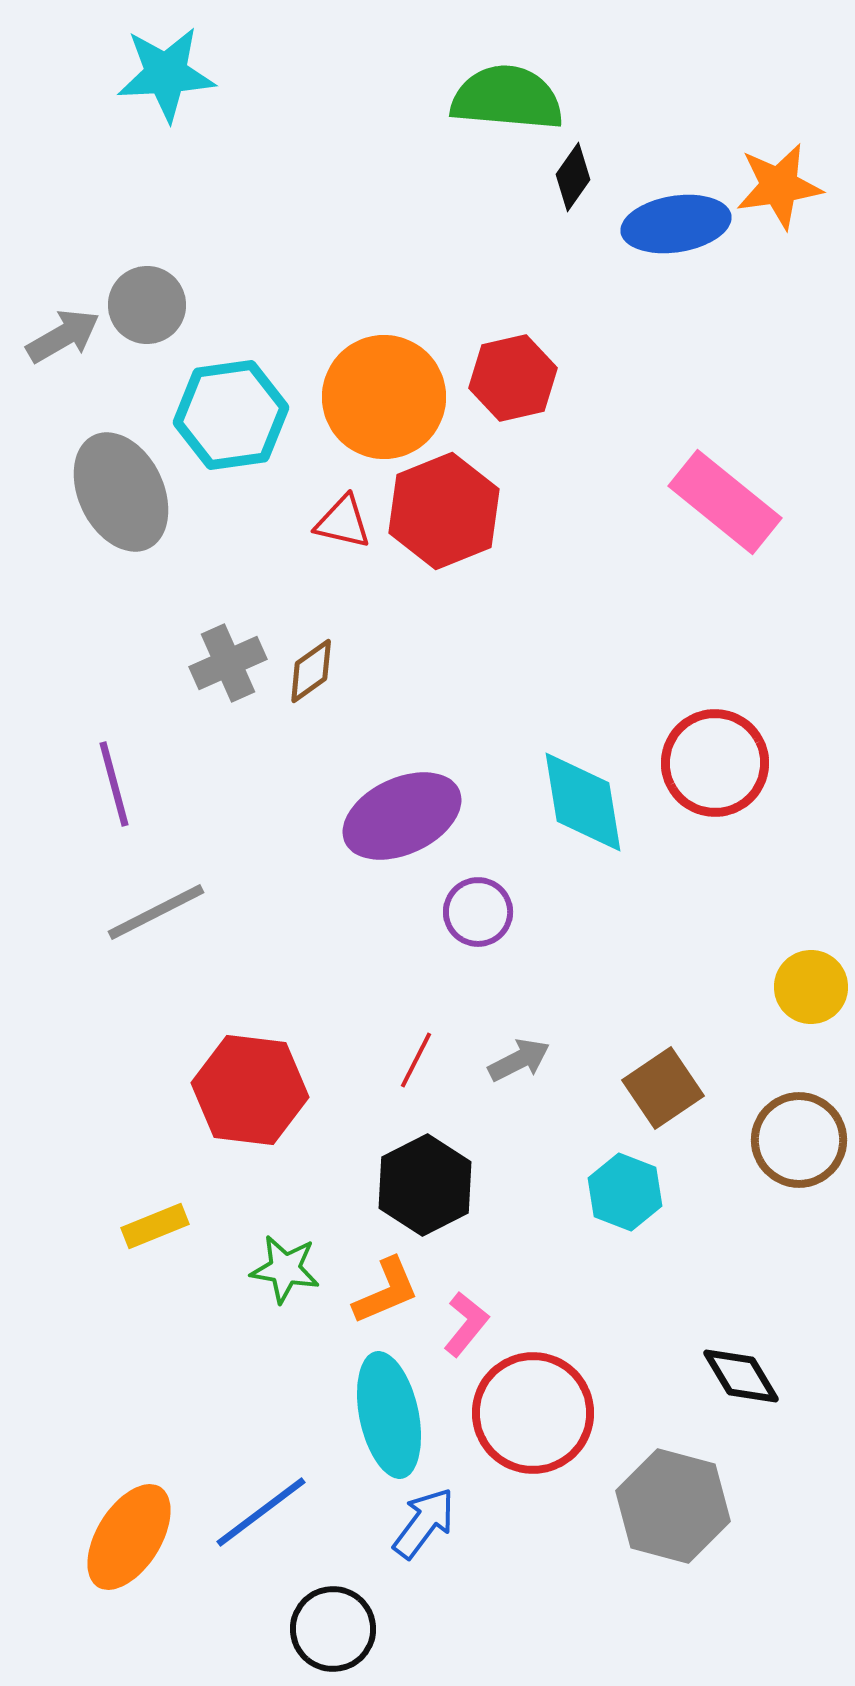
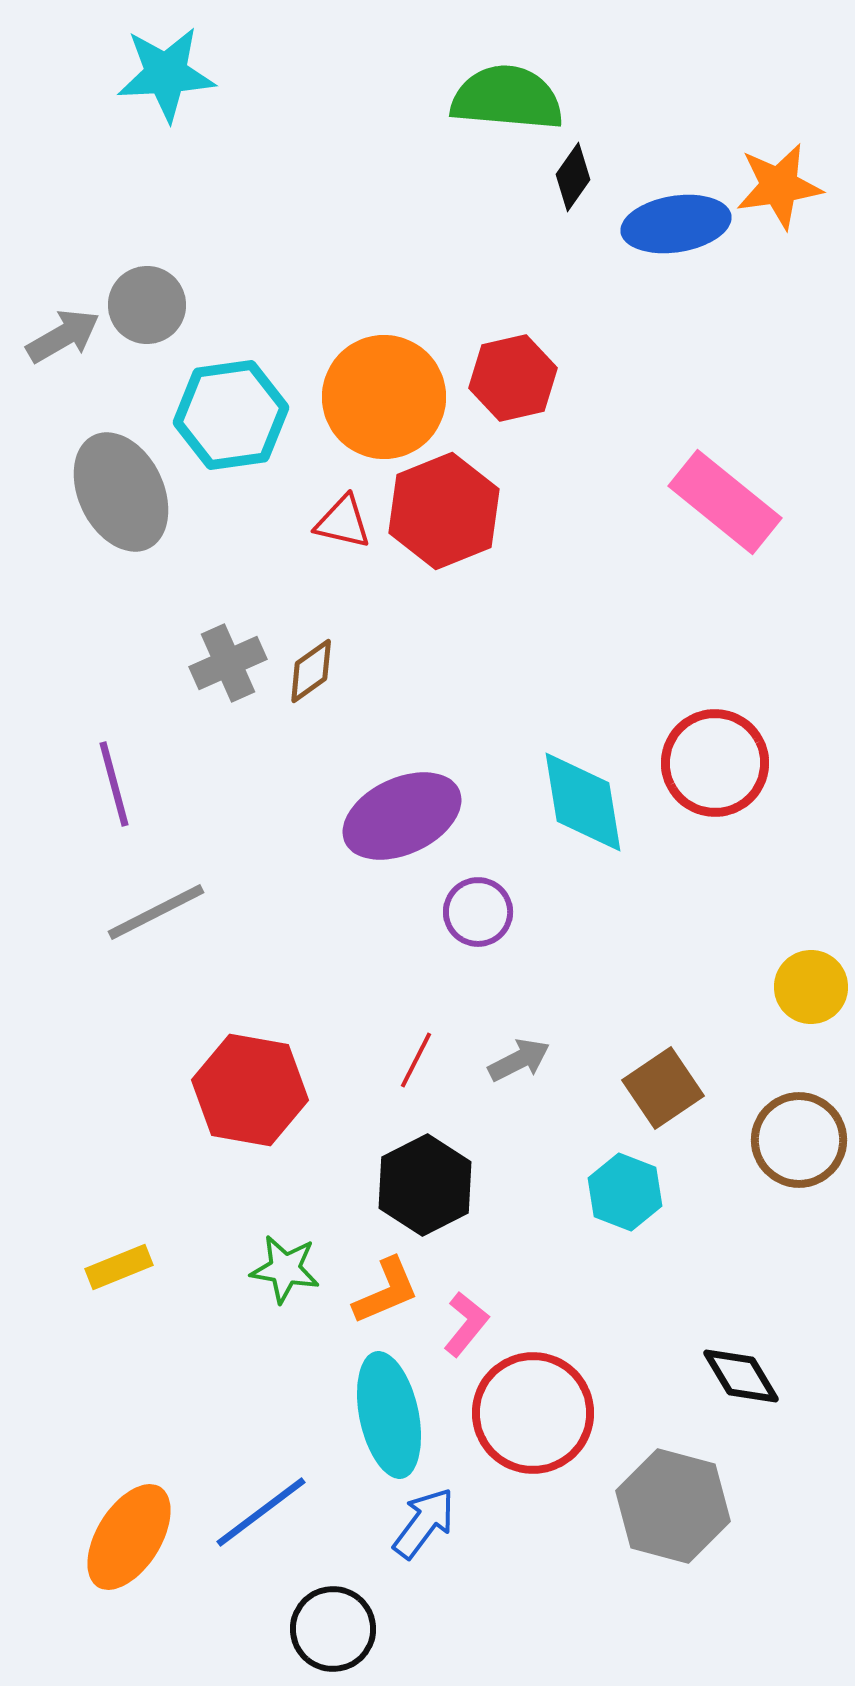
red hexagon at (250, 1090): rotated 3 degrees clockwise
yellow rectangle at (155, 1226): moved 36 px left, 41 px down
